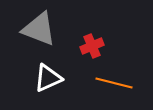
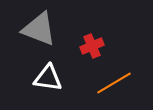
white triangle: rotated 32 degrees clockwise
orange line: rotated 45 degrees counterclockwise
